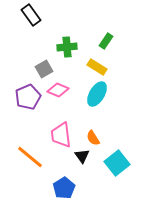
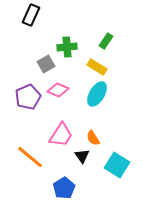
black rectangle: rotated 60 degrees clockwise
gray square: moved 2 px right, 5 px up
pink trapezoid: rotated 140 degrees counterclockwise
cyan square: moved 2 px down; rotated 20 degrees counterclockwise
